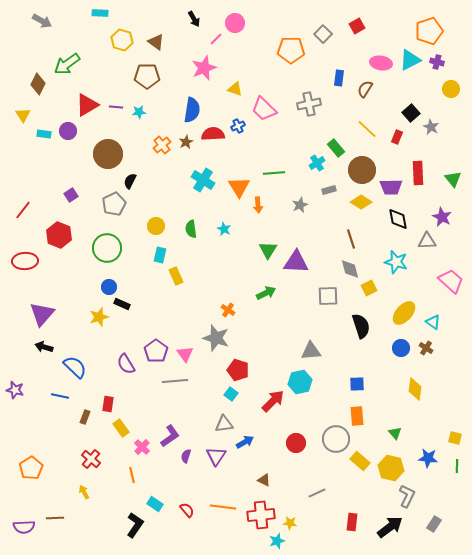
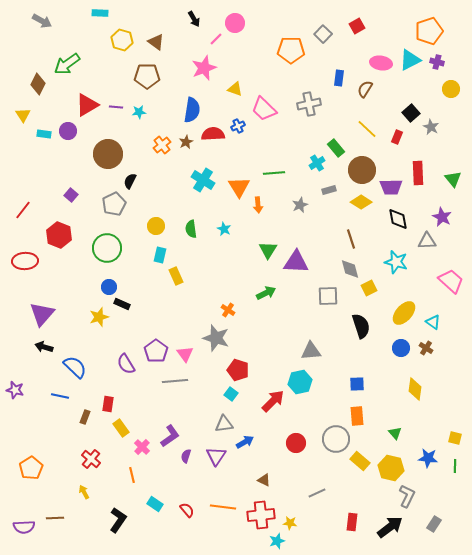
purple square at (71, 195): rotated 16 degrees counterclockwise
green line at (457, 466): moved 2 px left
black L-shape at (135, 525): moved 17 px left, 5 px up
